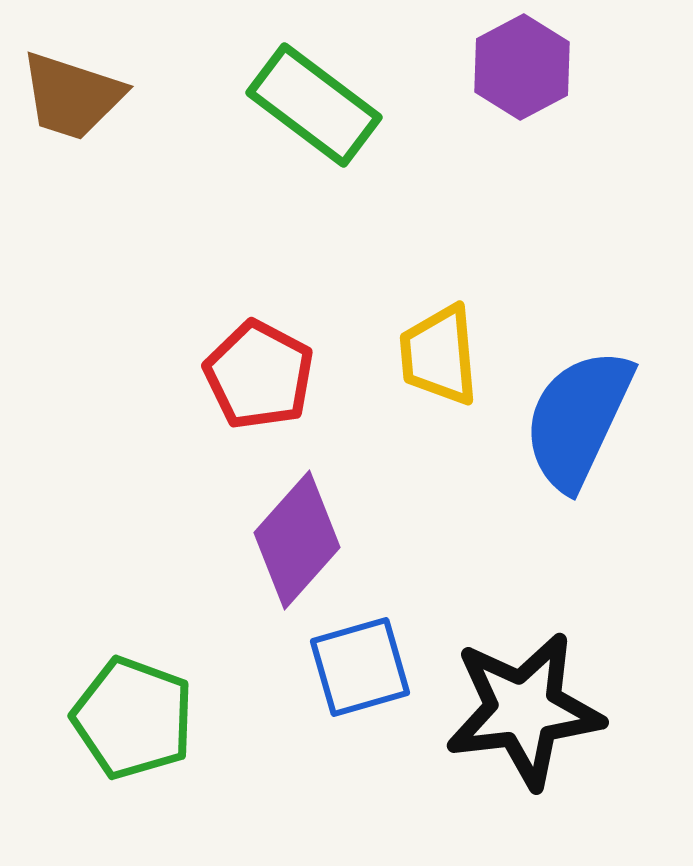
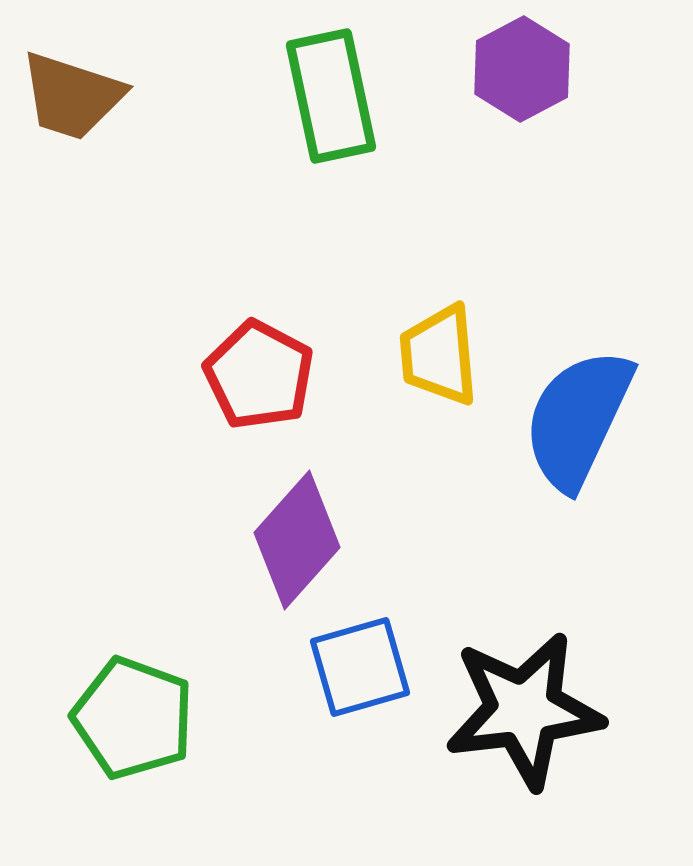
purple hexagon: moved 2 px down
green rectangle: moved 17 px right, 9 px up; rotated 41 degrees clockwise
